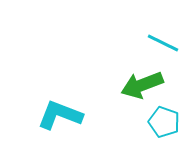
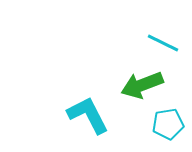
cyan L-shape: moved 28 px right; rotated 42 degrees clockwise
cyan pentagon: moved 4 px right, 2 px down; rotated 28 degrees counterclockwise
